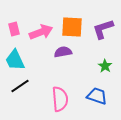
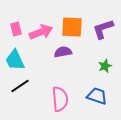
pink rectangle: moved 2 px right
green star: rotated 16 degrees clockwise
